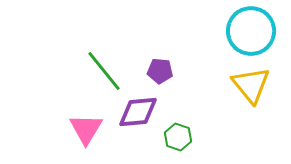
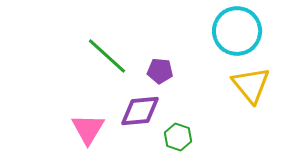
cyan circle: moved 14 px left
green line: moved 3 px right, 15 px up; rotated 9 degrees counterclockwise
purple diamond: moved 2 px right, 1 px up
pink triangle: moved 2 px right
